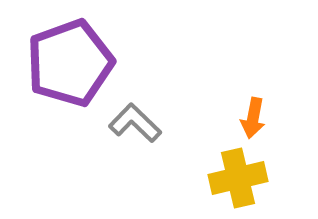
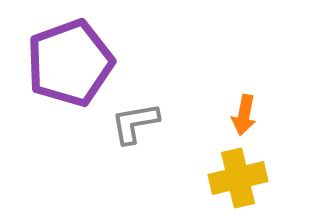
orange arrow: moved 9 px left, 3 px up
gray L-shape: rotated 54 degrees counterclockwise
